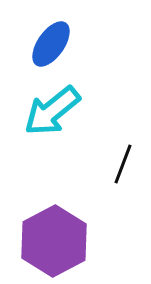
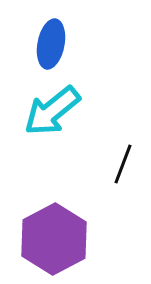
blue ellipse: rotated 24 degrees counterclockwise
purple hexagon: moved 2 px up
